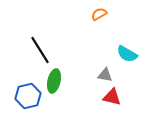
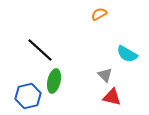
black line: rotated 16 degrees counterclockwise
gray triangle: rotated 35 degrees clockwise
